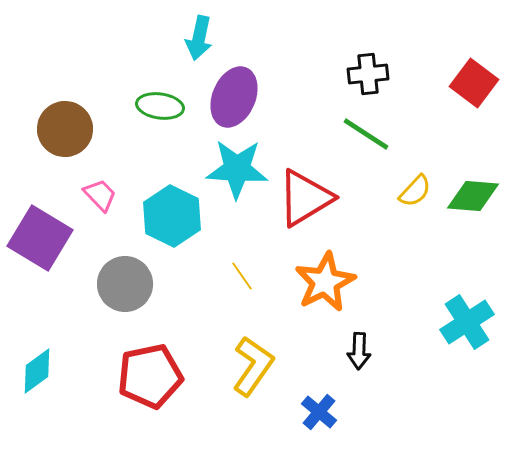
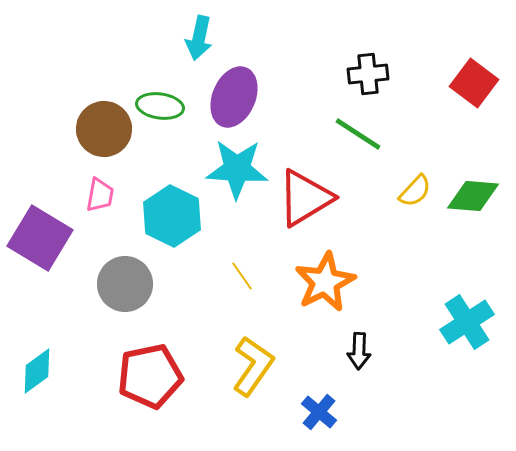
brown circle: moved 39 px right
green line: moved 8 px left
pink trapezoid: rotated 54 degrees clockwise
